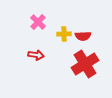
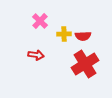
pink cross: moved 2 px right, 1 px up
